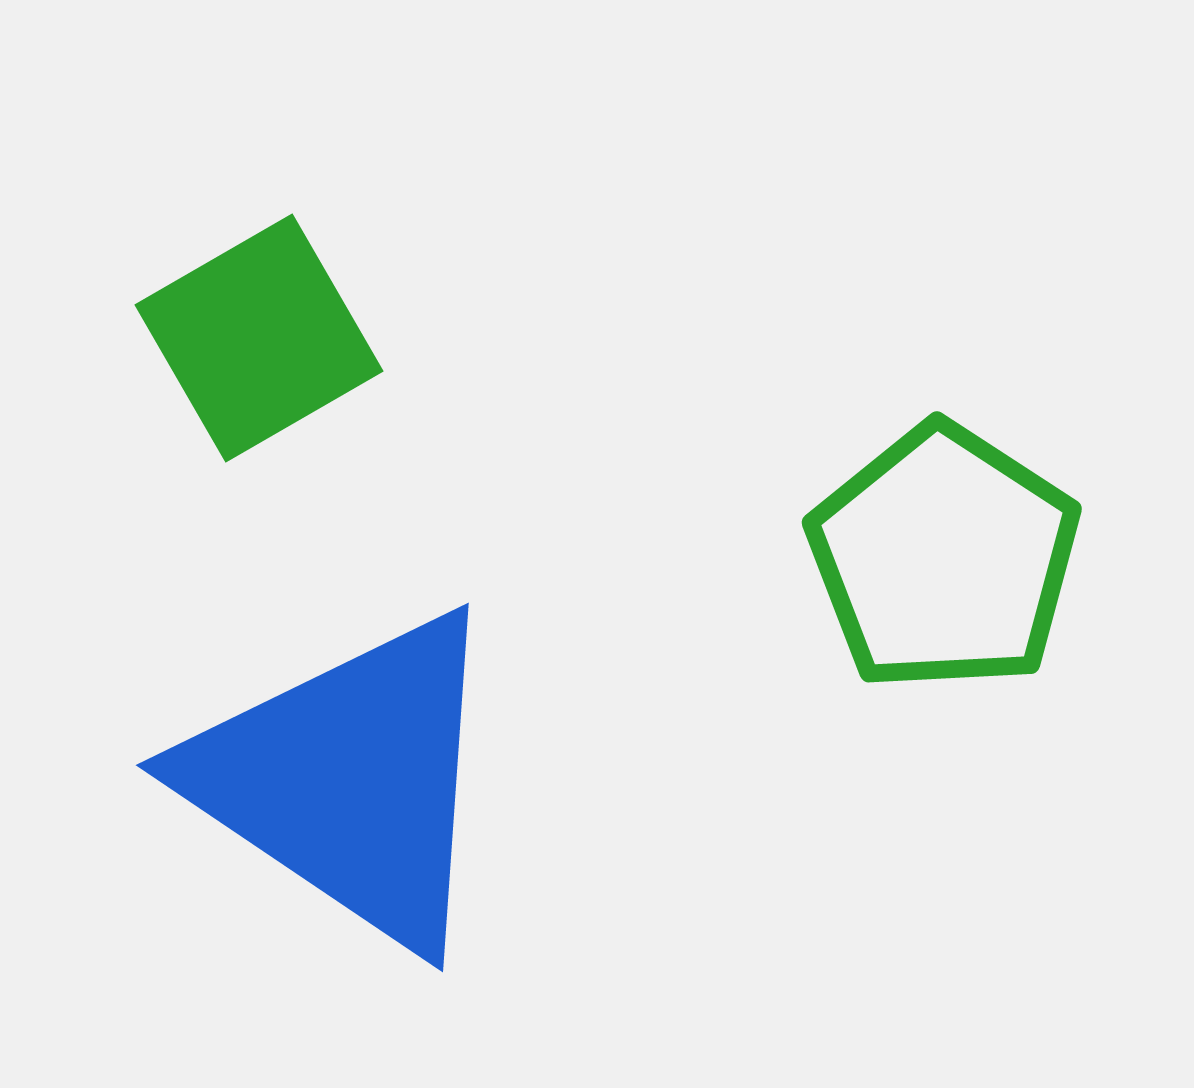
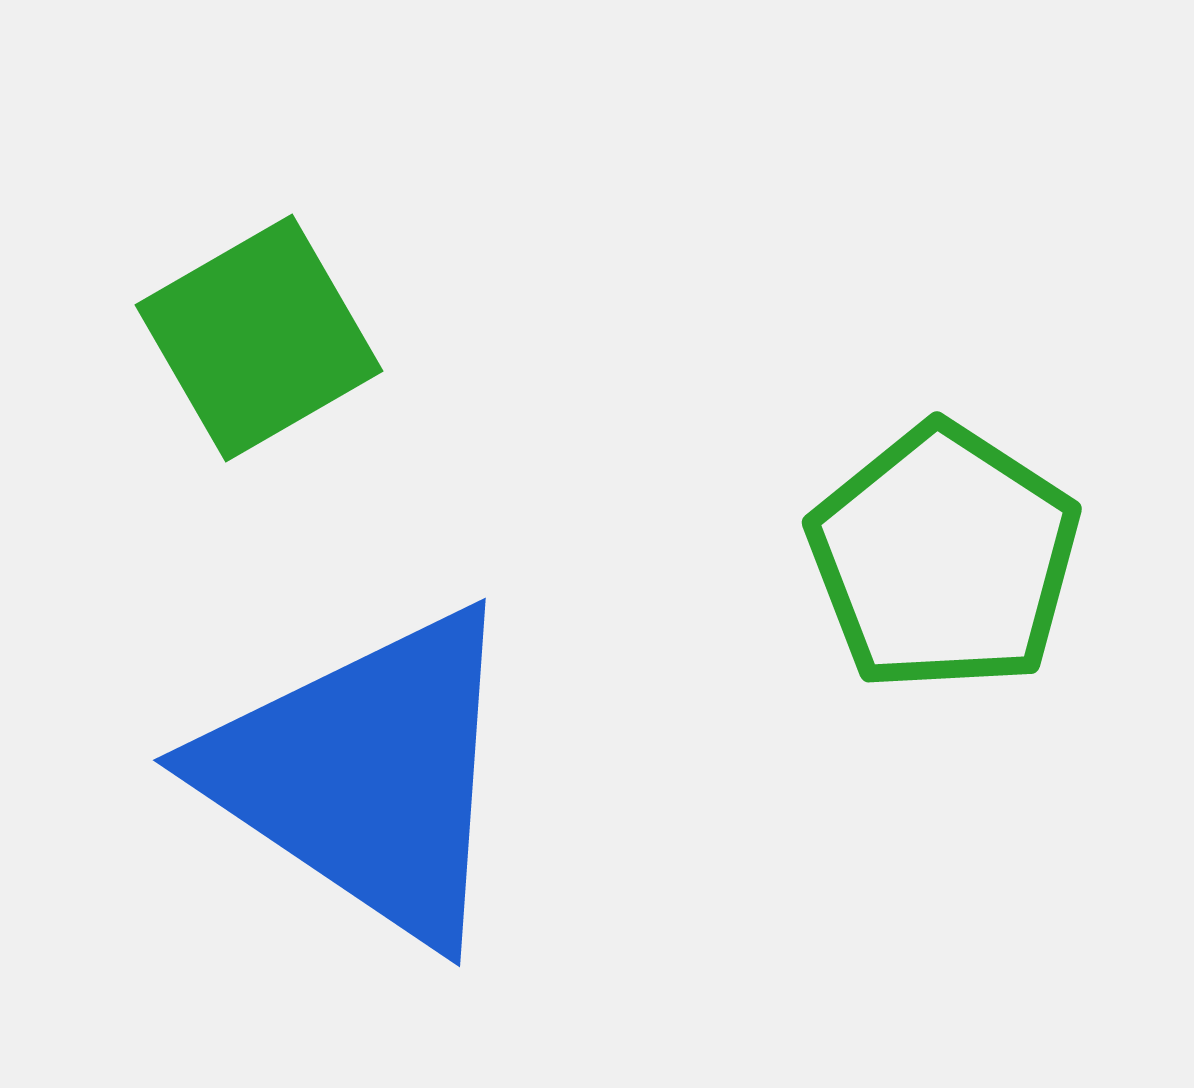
blue triangle: moved 17 px right, 5 px up
